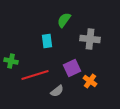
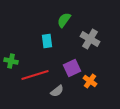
gray cross: rotated 24 degrees clockwise
